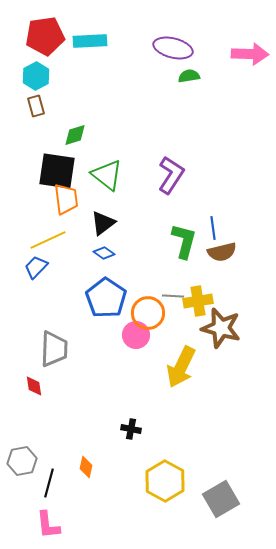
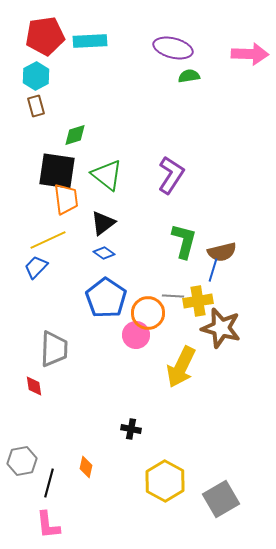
blue line: moved 42 px down; rotated 25 degrees clockwise
